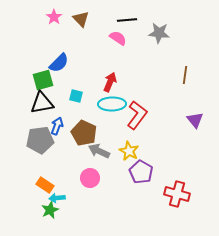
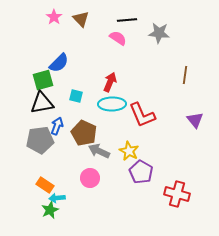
red L-shape: moved 5 px right; rotated 120 degrees clockwise
